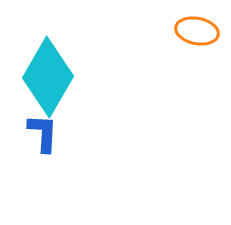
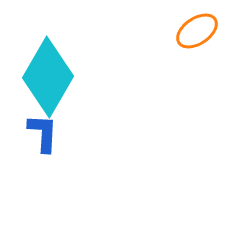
orange ellipse: rotated 45 degrees counterclockwise
